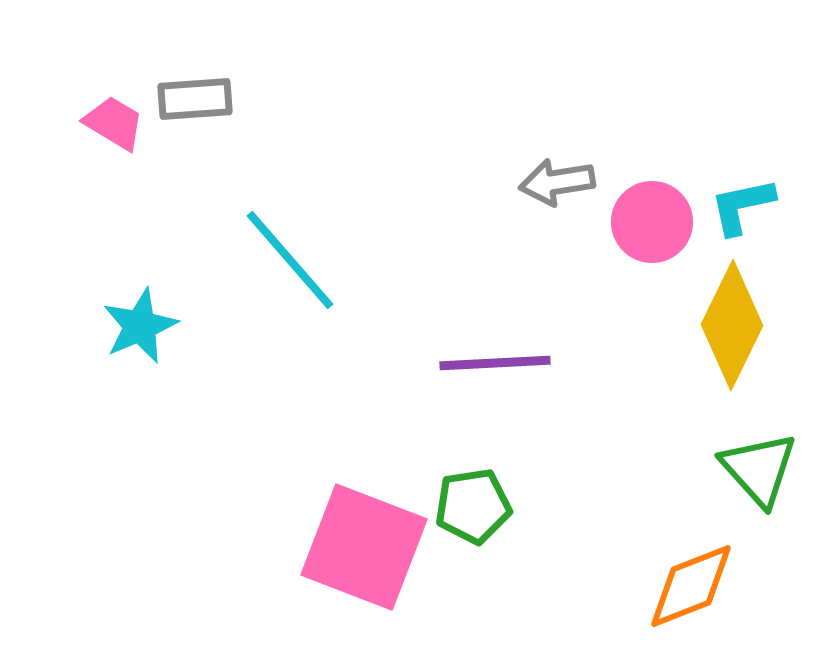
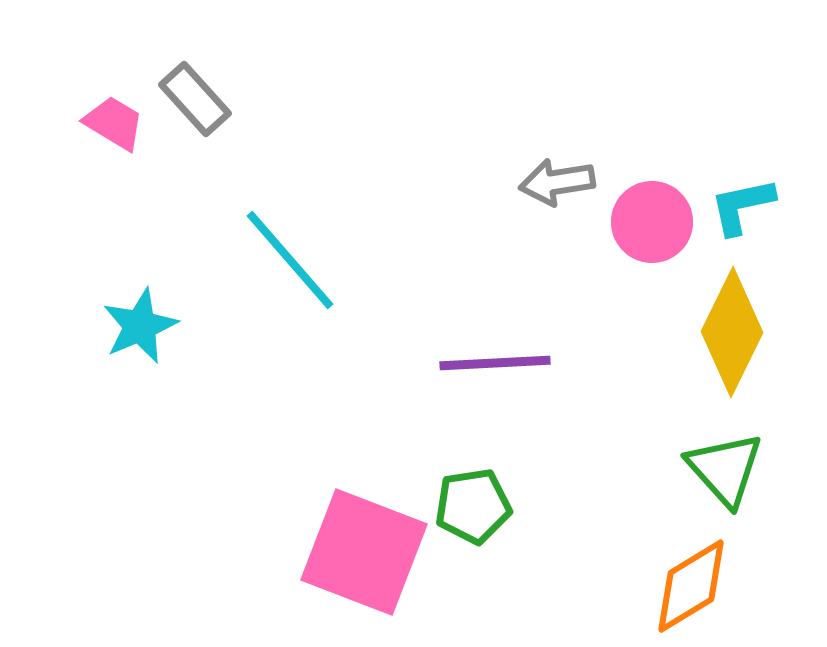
gray rectangle: rotated 52 degrees clockwise
yellow diamond: moved 7 px down
green triangle: moved 34 px left
pink square: moved 5 px down
orange diamond: rotated 10 degrees counterclockwise
